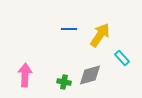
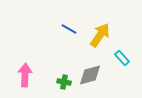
blue line: rotated 28 degrees clockwise
